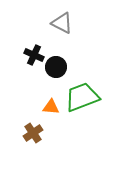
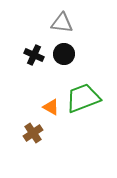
gray triangle: rotated 20 degrees counterclockwise
black circle: moved 8 px right, 13 px up
green trapezoid: moved 1 px right, 1 px down
orange triangle: rotated 24 degrees clockwise
